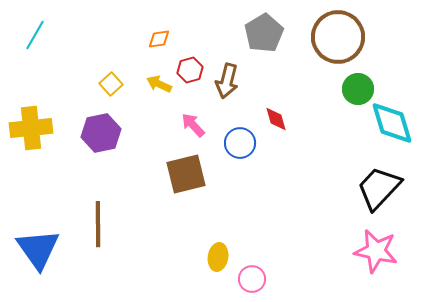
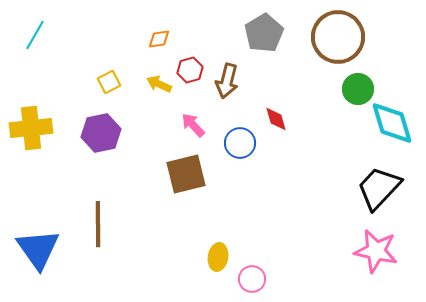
yellow square: moved 2 px left, 2 px up; rotated 15 degrees clockwise
